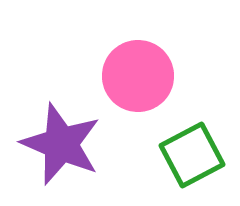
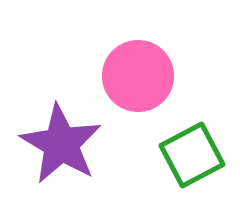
purple star: rotated 8 degrees clockwise
